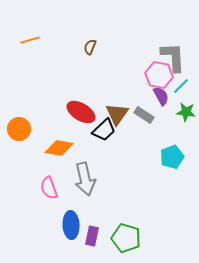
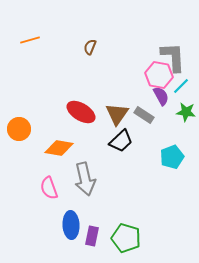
black trapezoid: moved 17 px right, 11 px down
